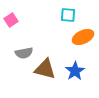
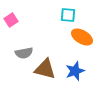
orange ellipse: moved 1 px left; rotated 55 degrees clockwise
blue star: rotated 12 degrees clockwise
